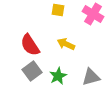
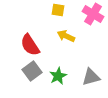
yellow arrow: moved 8 px up
